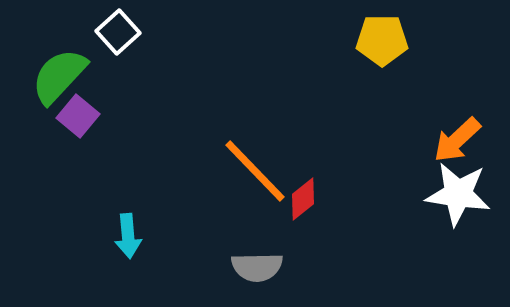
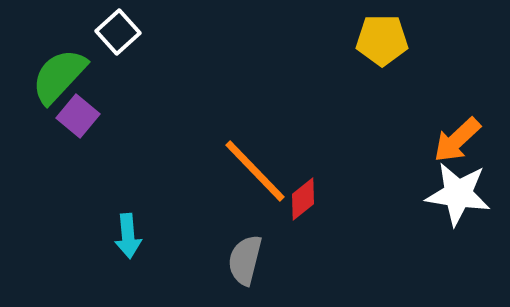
gray semicircle: moved 12 px left, 7 px up; rotated 105 degrees clockwise
